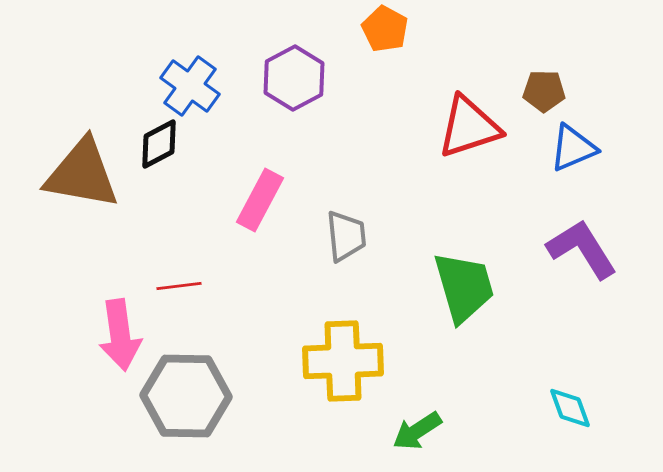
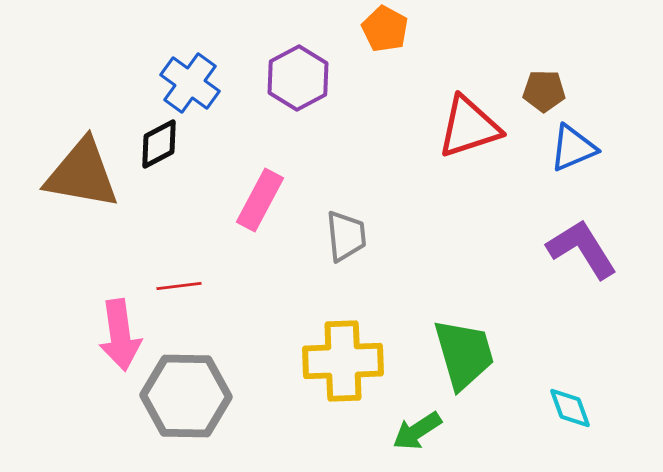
purple hexagon: moved 4 px right
blue cross: moved 3 px up
green trapezoid: moved 67 px down
